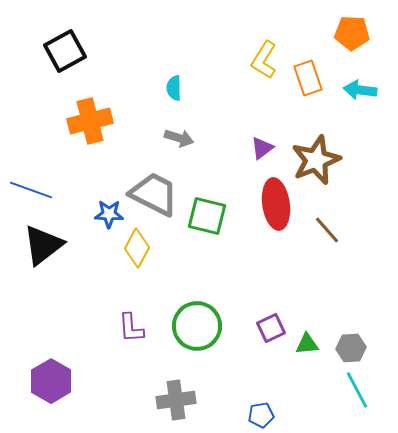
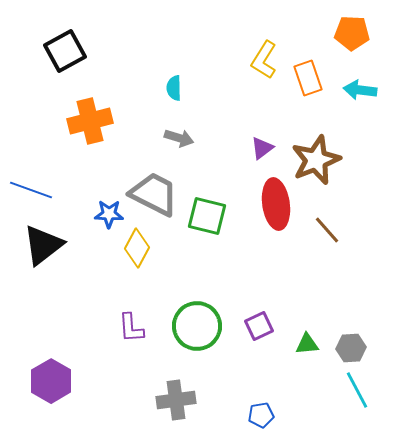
purple square: moved 12 px left, 2 px up
